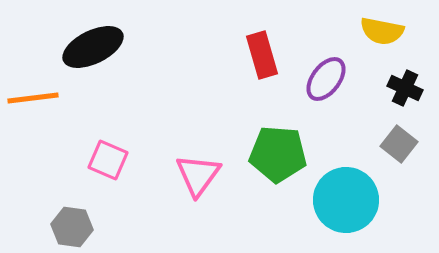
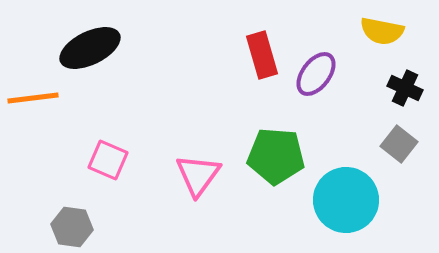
black ellipse: moved 3 px left, 1 px down
purple ellipse: moved 10 px left, 5 px up
green pentagon: moved 2 px left, 2 px down
